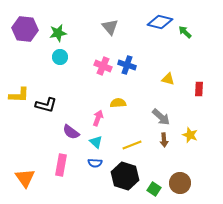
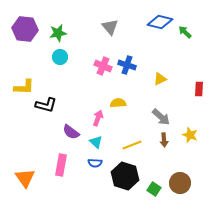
yellow triangle: moved 8 px left; rotated 40 degrees counterclockwise
yellow L-shape: moved 5 px right, 8 px up
